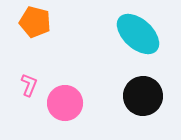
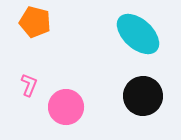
pink circle: moved 1 px right, 4 px down
